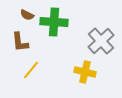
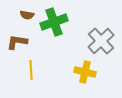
brown semicircle: rotated 16 degrees counterclockwise
green cross: rotated 24 degrees counterclockwise
brown L-shape: moved 3 px left; rotated 105 degrees clockwise
yellow line: rotated 42 degrees counterclockwise
